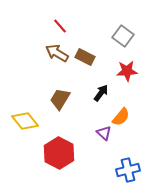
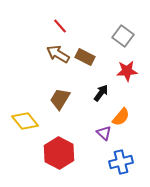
brown arrow: moved 1 px right, 1 px down
blue cross: moved 7 px left, 8 px up
